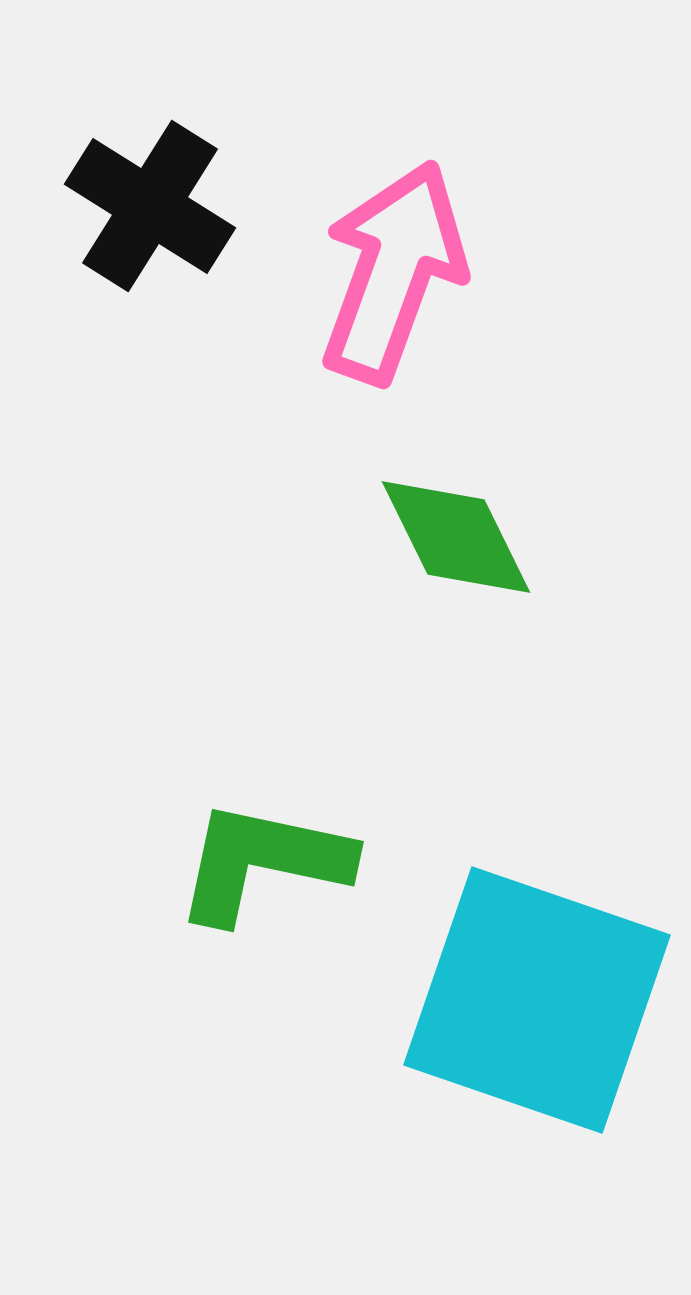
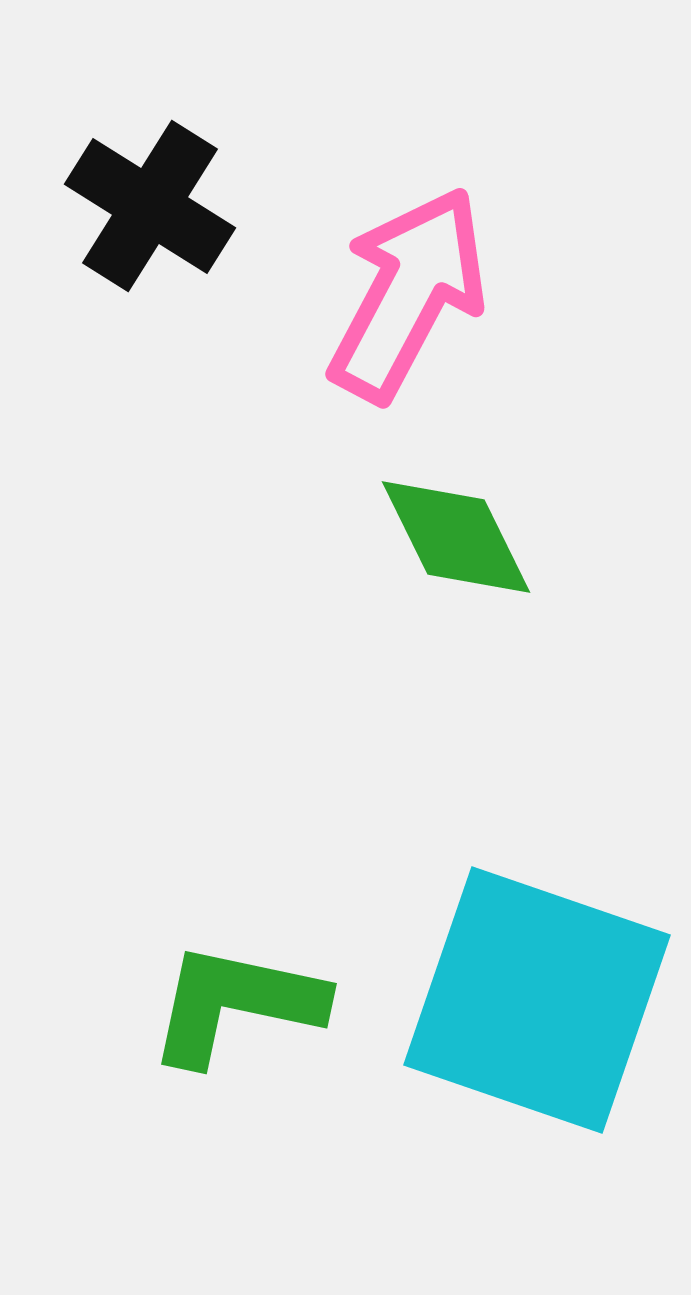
pink arrow: moved 15 px right, 22 px down; rotated 8 degrees clockwise
green L-shape: moved 27 px left, 142 px down
